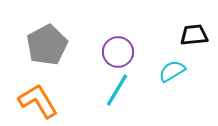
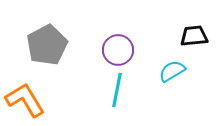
black trapezoid: moved 1 px down
purple circle: moved 2 px up
cyan line: rotated 20 degrees counterclockwise
orange L-shape: moved 13 px left, 1 px up
